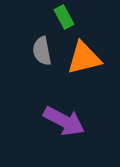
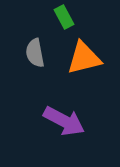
gray semicircle: moved 7 px left, 2 px down
